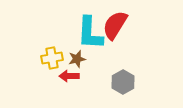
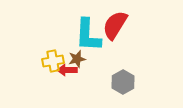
cyan L-shape: moved 2 px left, 2 px down
yellow cross: moved 1 px right, 3 px down
red arrow: moved 2 px left, 6 px up
